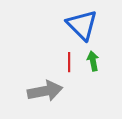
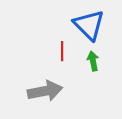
blue triangle: moved 7 px right
red line: moved 7 px left, 11 px up
